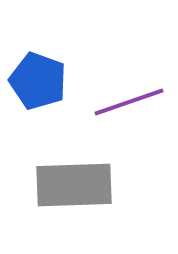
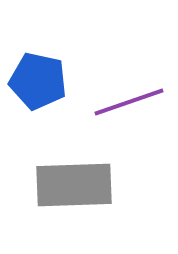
blue pentagon: rotated 8 degrees counterclockwise
